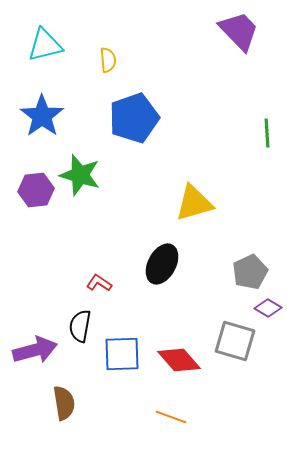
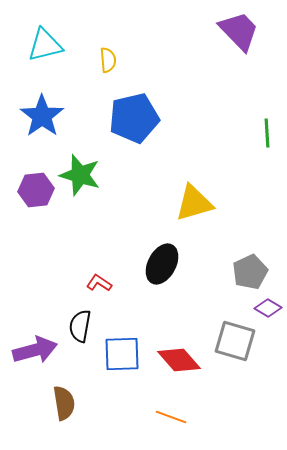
blue pentagon: rotated 6 degrees clockwise
